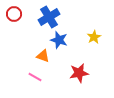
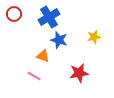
yellow star: rotated 16 degrees clockwise
pink line: moved 1 px left, 1 px up
